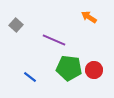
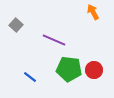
orange arrow: moved 4 px right, 5 px up; rotated 28 degrees clockwise
green pentagon: moved 1 px down
